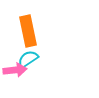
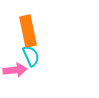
cyan semicircle: moved 3 px right, 3 px up; rotated 100 degrees clockwise
